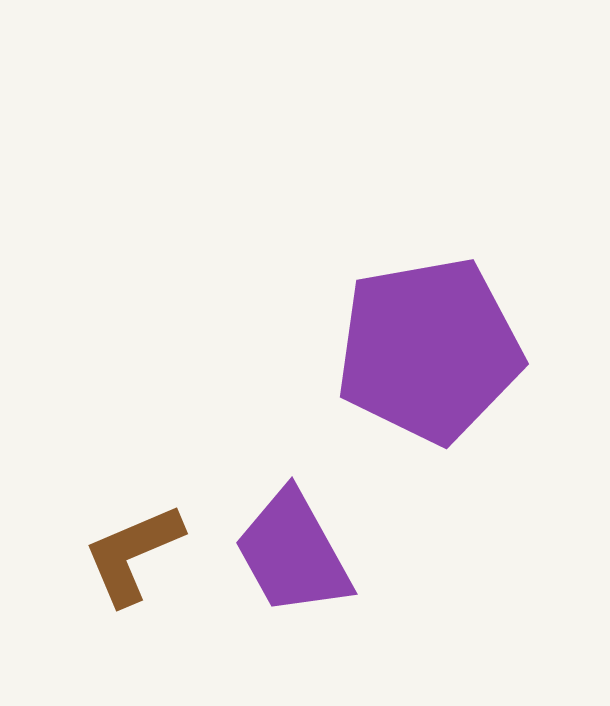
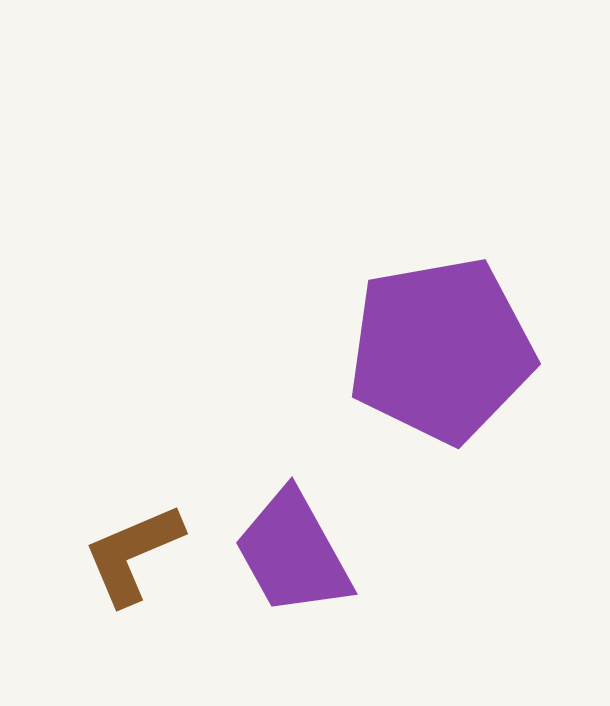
purple pentagon: moved 12 px right
